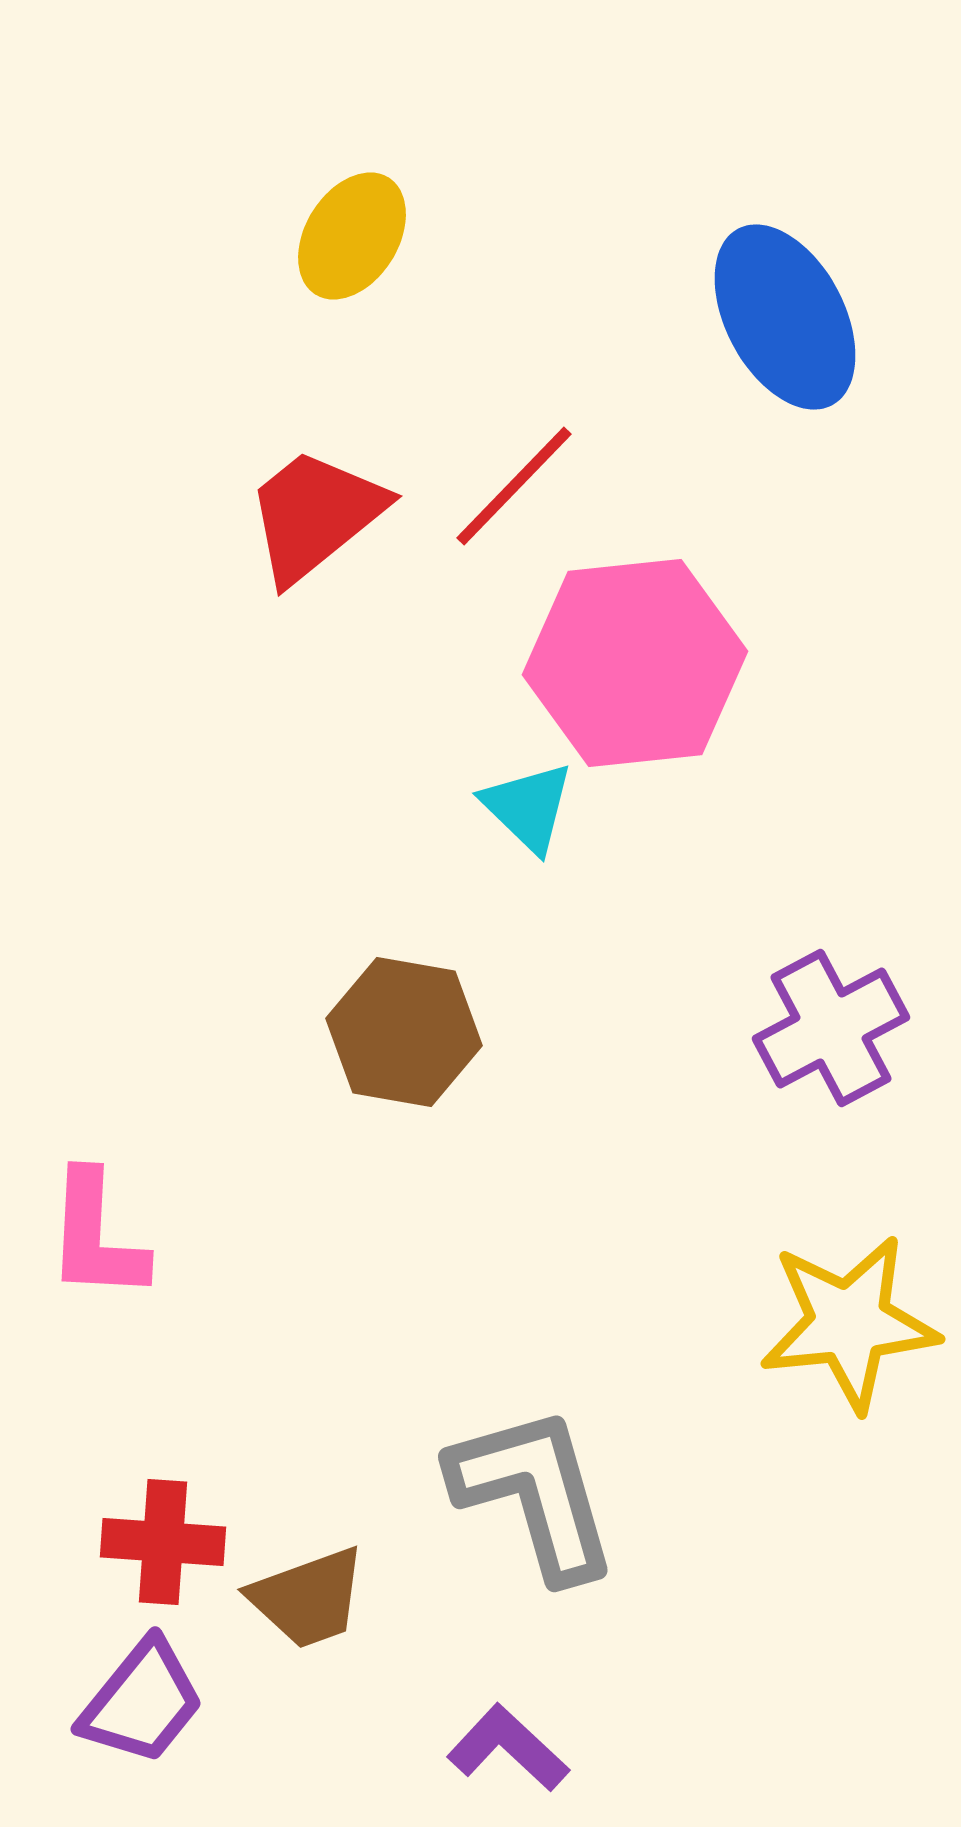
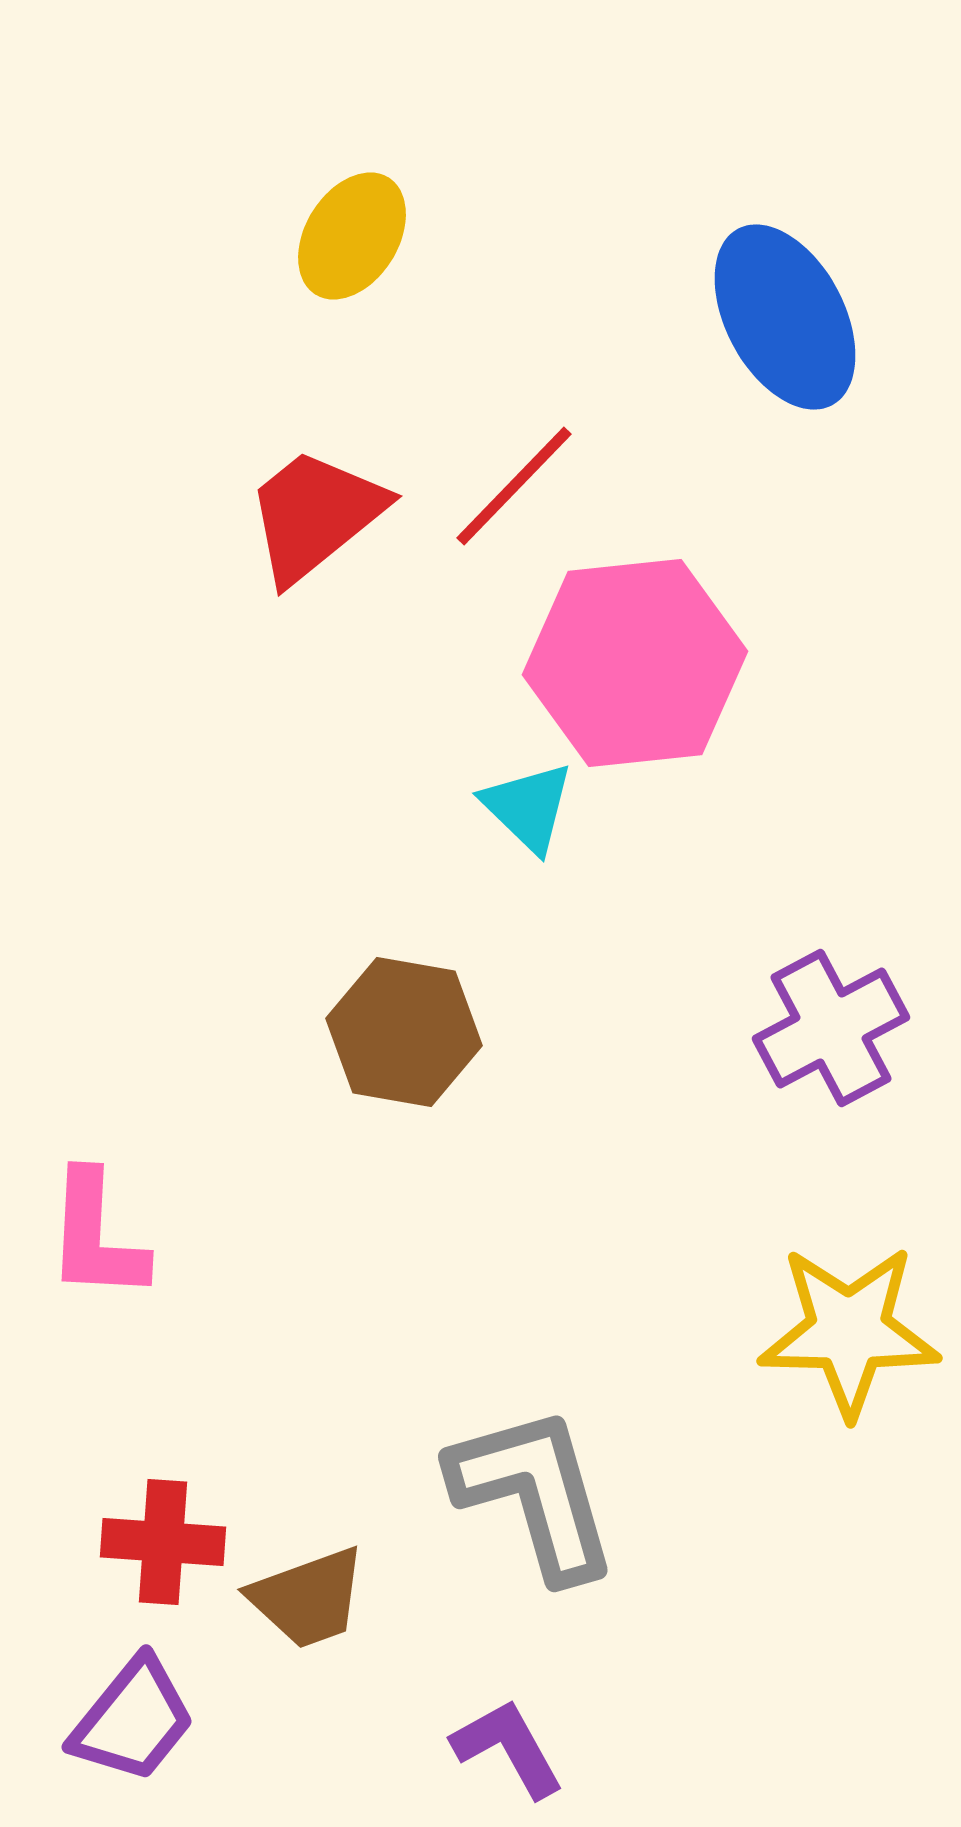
yellow star: moved 8 px down; rotated 7 degrees clockwise
purple trapezoid: moved 9 px left, 18 px down
purple L-shape: rotated 18 degrees clockwise
